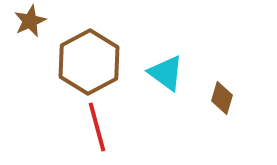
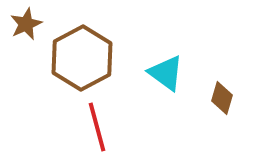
brown star: moved 4 px left, 3 px down
brown hexagon: moved 7 px left, 4 px up
